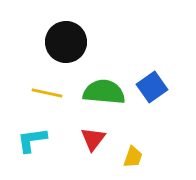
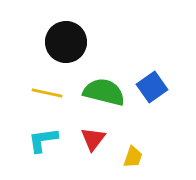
green semicircle: rotated 9 degrees clockwise
cyan L-shape: moved 11 px right
